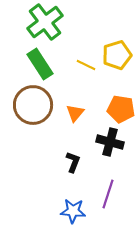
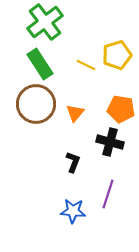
brown circle: moved 3 px right, 1 px up
